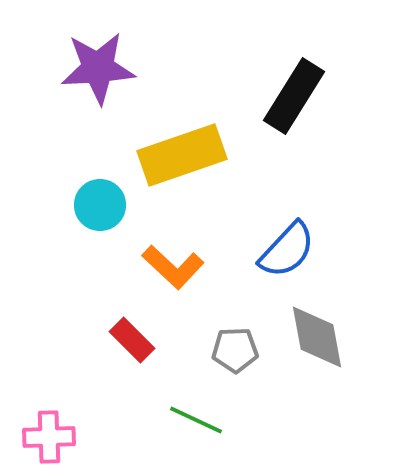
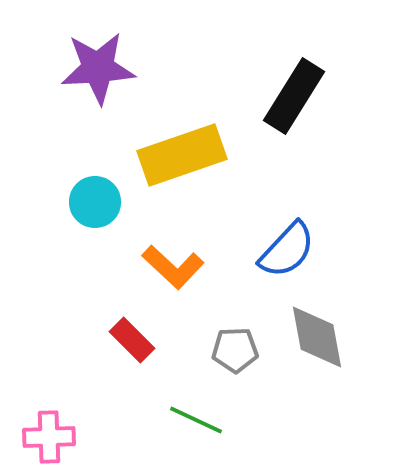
cyan circle: moved 5 px left, 3 px up
